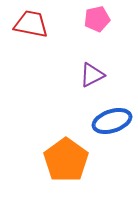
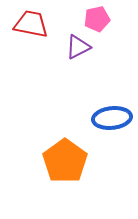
purple triangle: moved 14 px left, 28 px up
blue ellipse: moved 3 px up; rotated 12 degrees clockwise
orange pentagon: moved 1 px left, 1 px down
